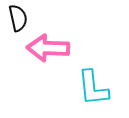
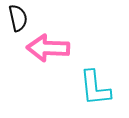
cyan L-shape: moved 2 px right
